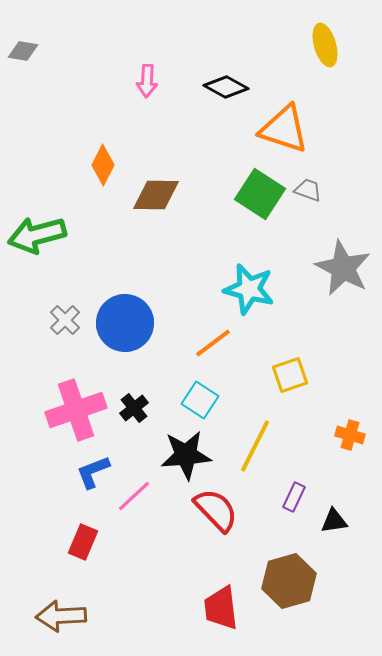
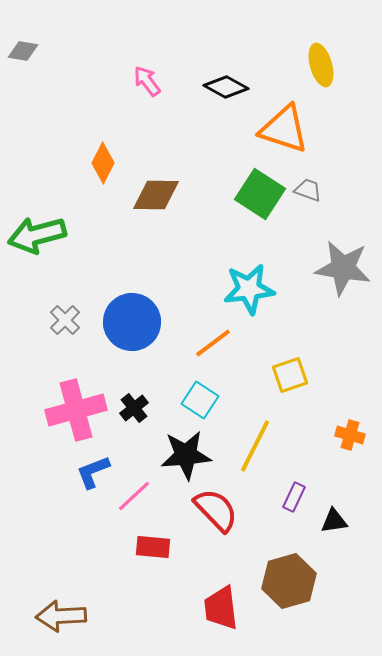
yellow ellipse: moved 4 px left, 20 px down
pink arrow: rotated 140 degrees clockwise
orange diamond: moved 2 px up
gray star: rotated 18 degrees counterclockwise
cyan star: rotated 21 degrees counterclockwise
blue circle: moved 7 px right, 1 px up
pink cross: rotated 4 degrees clockwise
red rectangle: moved 70 px right, 5 px down; rotated 72 degrees clockwise
